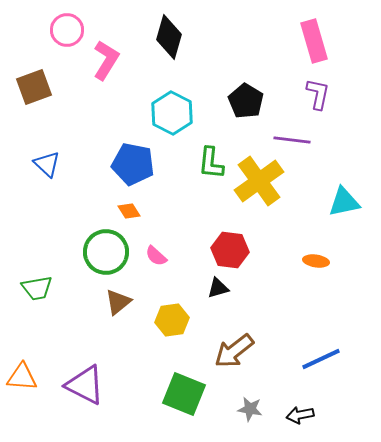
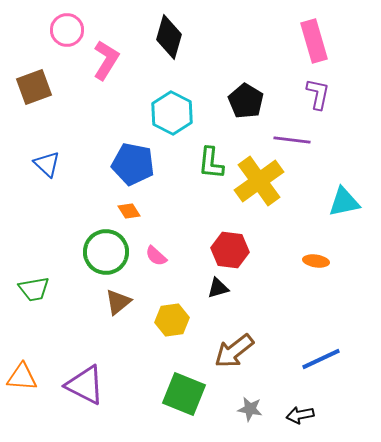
green trapezoid: moved 3 px left, 1 px down
